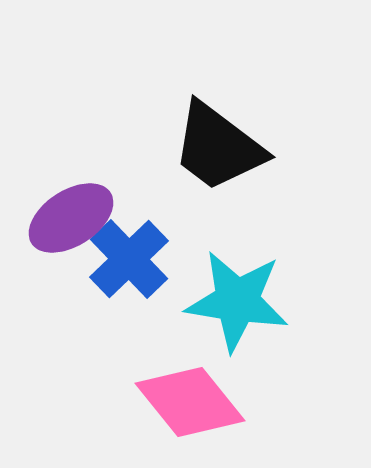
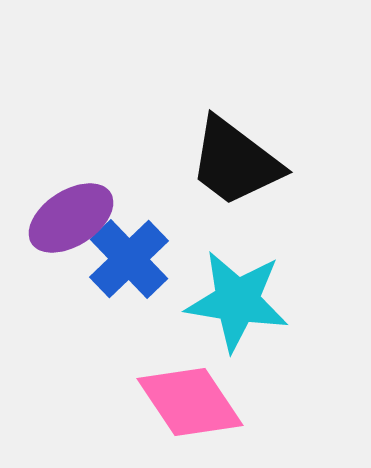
black trapezoid: moved 17 px right, 15 px down
pink diamond: rotated 5 degrees clockwise
